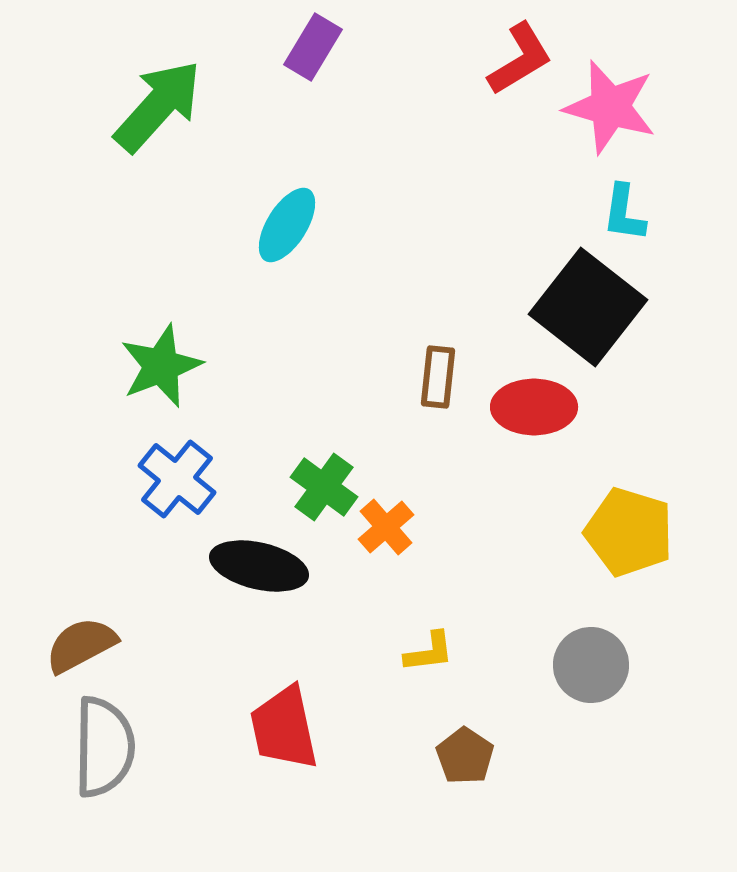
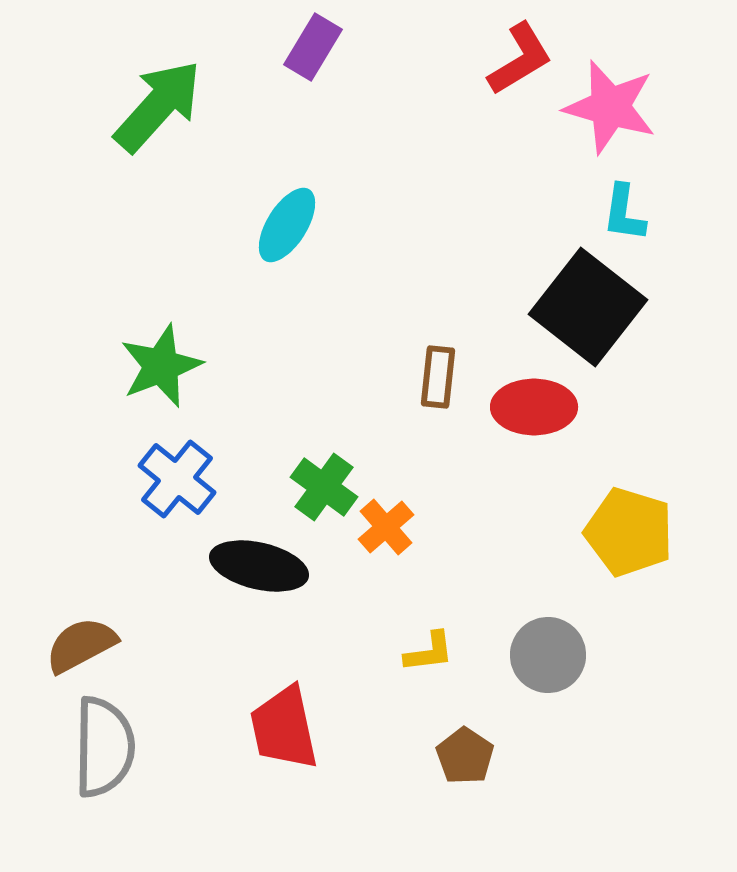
gray circle: moved 43 px left, 10 px up
